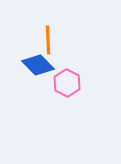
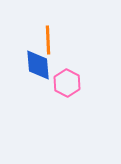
blue diamond: rotated 40 degrees clockwise
